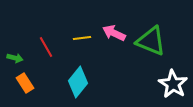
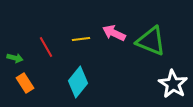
yellow line: moved 1 px left, 1 px down
